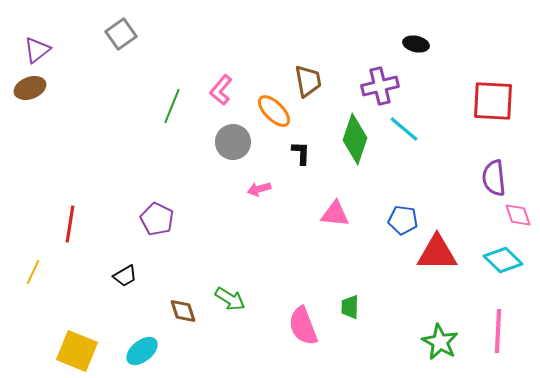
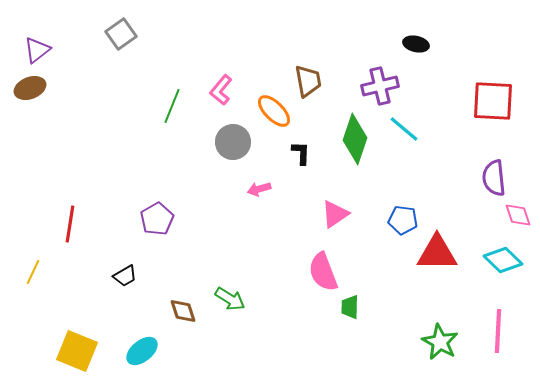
pink triangle: rotated 40 degrees counterclockwise
purple pentagon: rotated 16 degrees clockwise
pink semicircle: moved 20 px right, 54 px up
